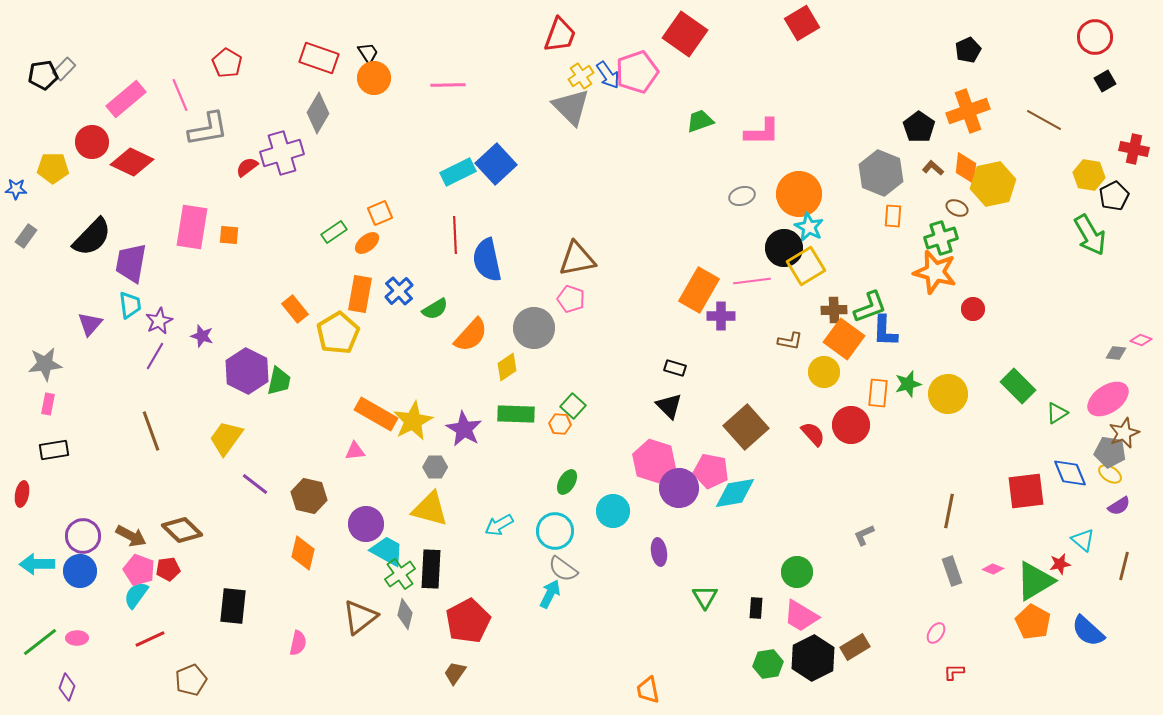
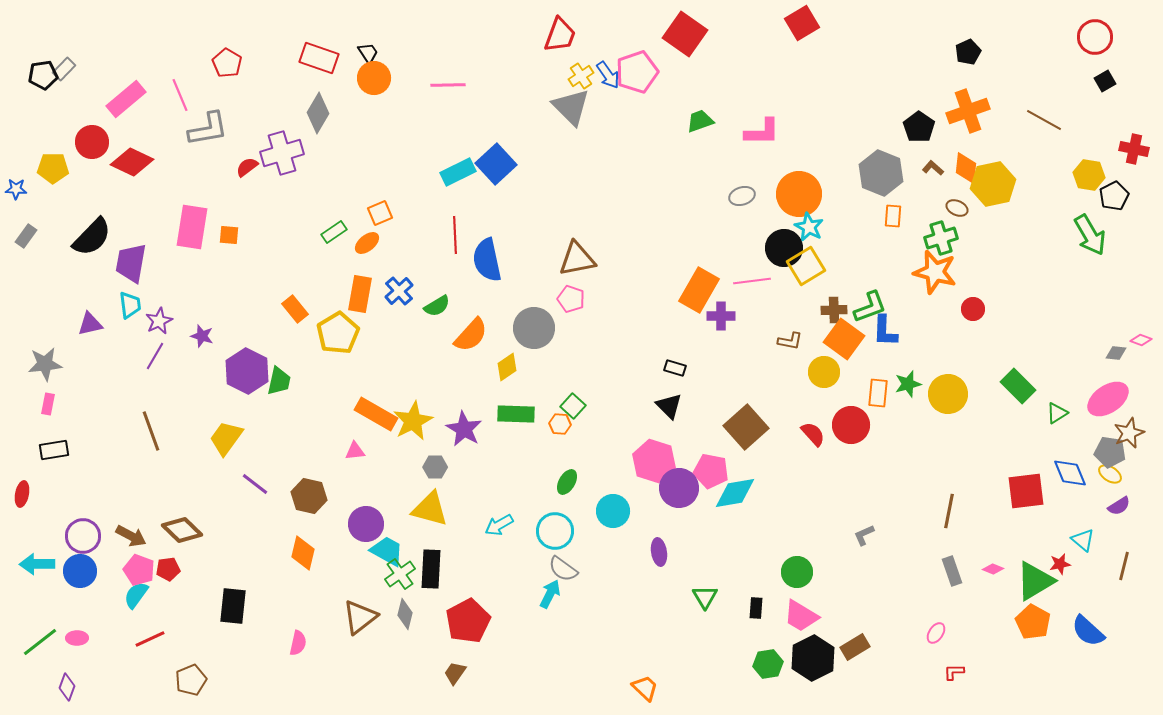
black pentagon at (968, 50): moved 2 px down
green semicircle at (435, 309): moved 2 px right, 3 px up
purple triangle at (90, 324): rotated 36 degrees clockwise
brown star at (1124, 433): moved 5 px right
orange trapezoid at (648, 690): moved 3 px left, 2 px up; rotated 144 degrees clockwise
